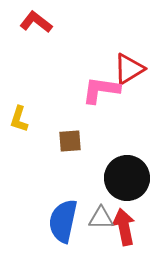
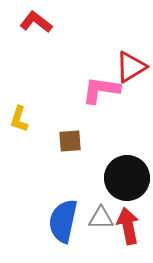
red triangle: moved 2 px right, 2 px up
red arrow: moved 4 px right, 1 px up
